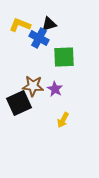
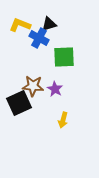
yellow arrow: rotated 14 degrees counterclockwise
